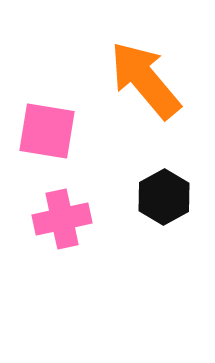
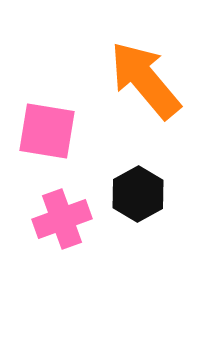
black hexagon: moved 26 px left, 3 px up
pink cross: rotated 8 degrees counterclockwise
